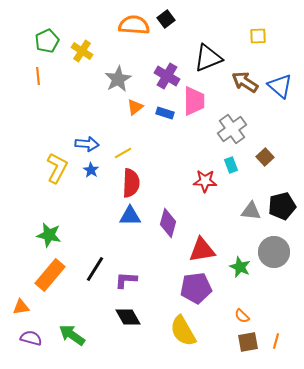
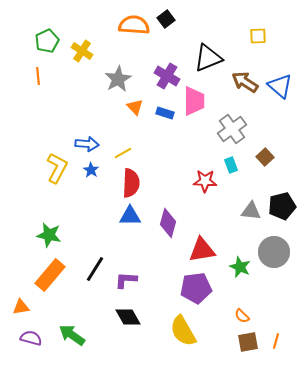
orange triangle at (135, 107): rotated 36 degrees counterclockwise
